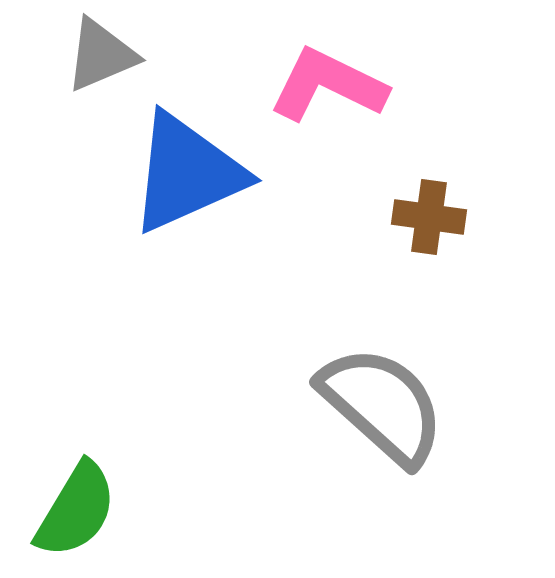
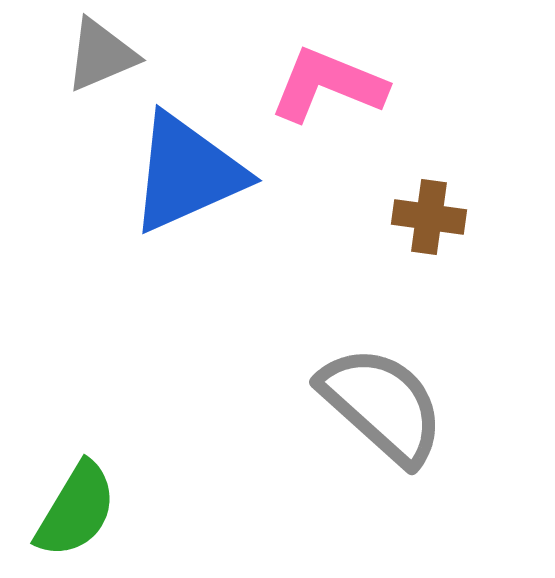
pink L-shape: rotated 4 degrees counterclockwise
